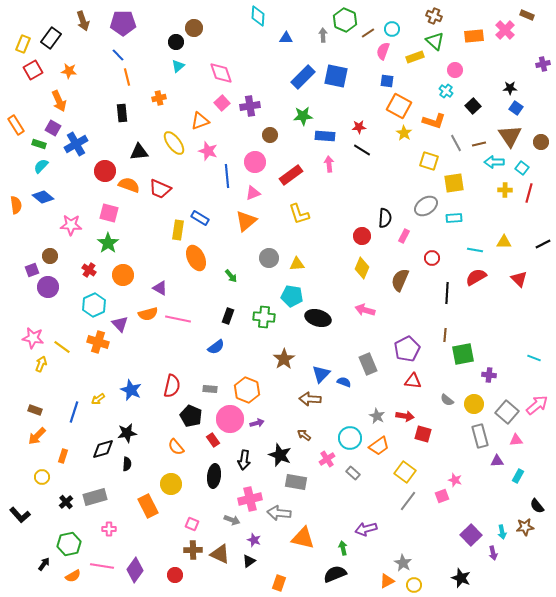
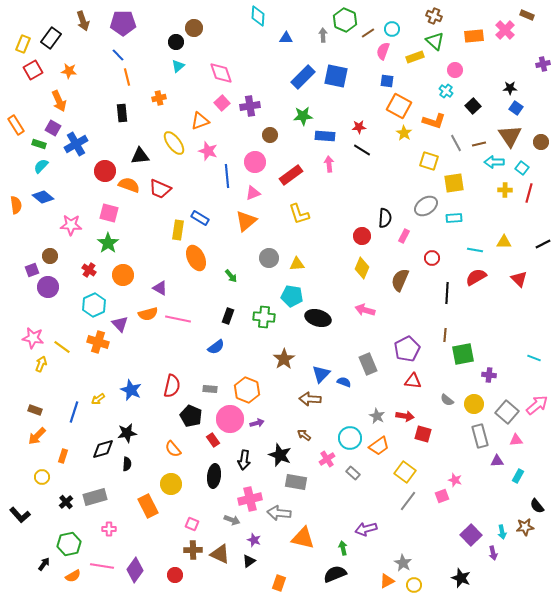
black triangle at (139, 152): moved 1 px right, 4 px down
orange semicircle at (176, 447): moved 3 px left, 2 px down
